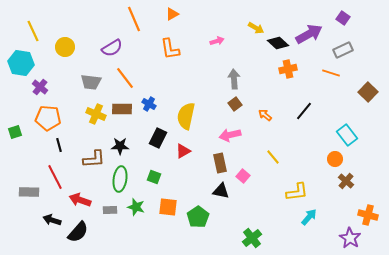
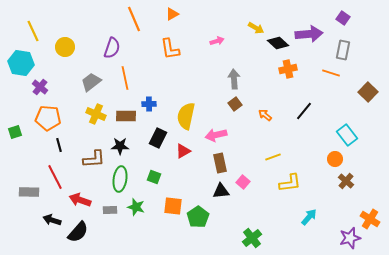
purple arrow at (309, 34): rotated 24 degrees clockwise
purple semicircle at (112, 48): rotated 40 degrees counterclockwise
gray rectangle at (343, 50): rotated 54 degrees counterclockwise
orange line at (125, 78): rotated 25 degrees clockwise
gray trapezoid at (91, 82): rotated 135 degrees clockwise
blue cross at (149, 104): rotated 32 degrees counterclockwise
brown rectangle at (122, 109): moved 4 px right, 7 px down
pink arrow at (230, 135): moved 14 px left
yellow line at (273, 157): rotated 70 degrees counterclockwise
pink square at (243, 176): moved 6 px down
black triangle at (221, 191): rotated 18 degrees counterclockwise
yellow L-shape at (297, 192): moved 7 px left, 9 px up
orange square at (168, 207): moved 5 px right, 1 px up
orange cross at (368, 215): moved 2 px right, 4 px down; rotated 18 degrees clockwise
purple star at (350, 238): rotated 25 degrees clockwise
